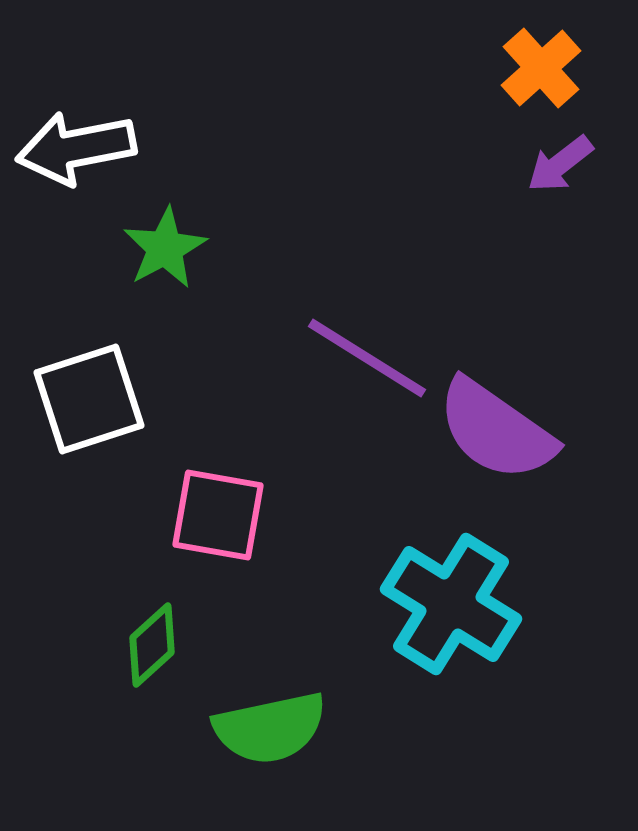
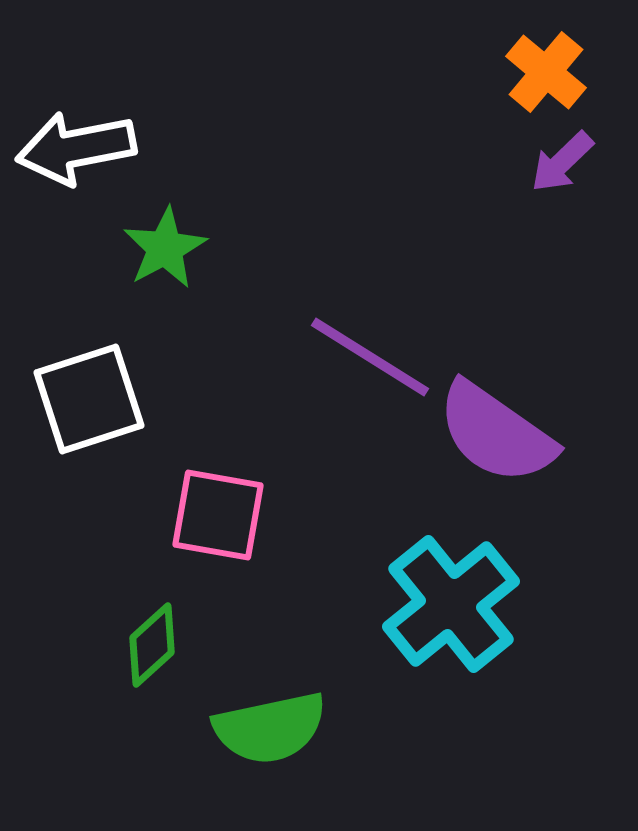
orange cross: moved 5 px right, 4 px down; rotated 8 degrees counterclockwise
purple arrow: moved 2 px right, 2 px up; rotated 6 degrees counterclockwise
purple line: moved 3 px right, 1 px up
purple semicircle: moved 3 px down
cyan cross: rotated 19 degrees clockwise
